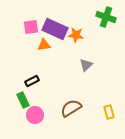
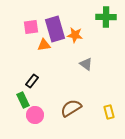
green cross: rotated 18 degrees counterclockwise
purple rectangle: rotated 50 degrees clockwise
orange star: moved 1 px left
gray triangle: moved 1 px up; rotated 40 degrees counterclockwise
black rectangle: rotated 24 degrees counterclockwise
